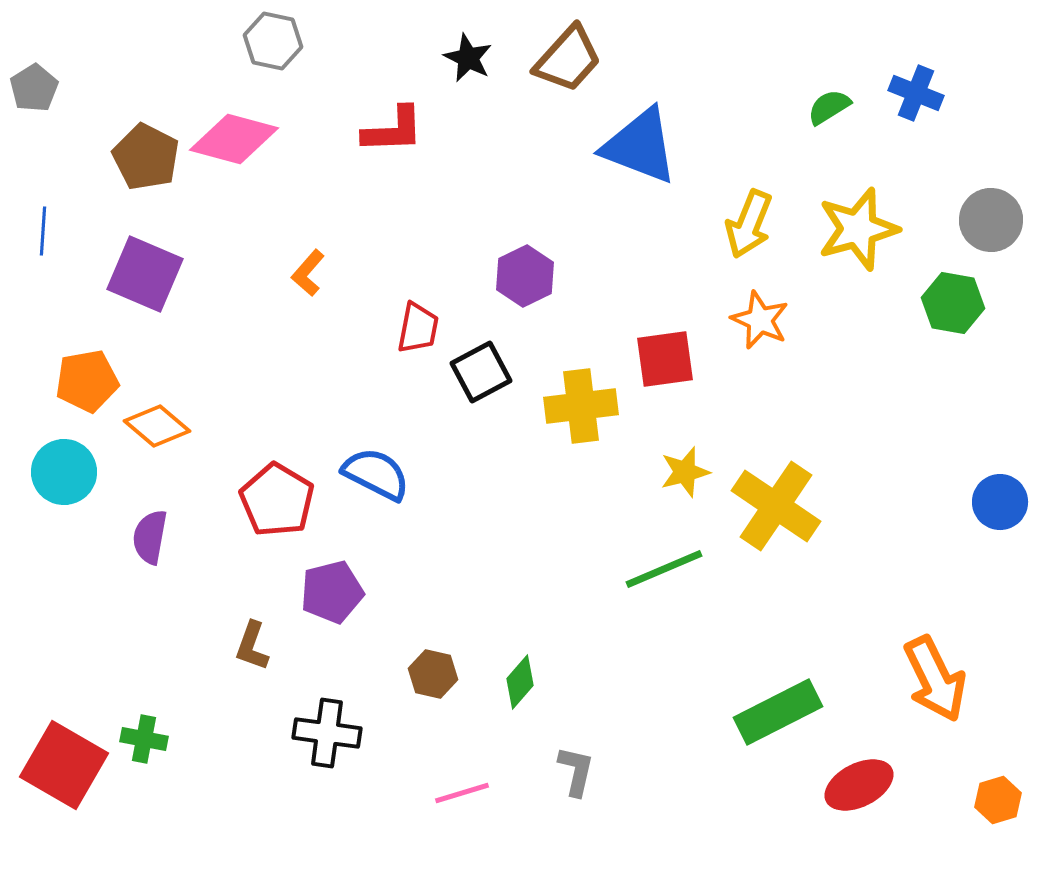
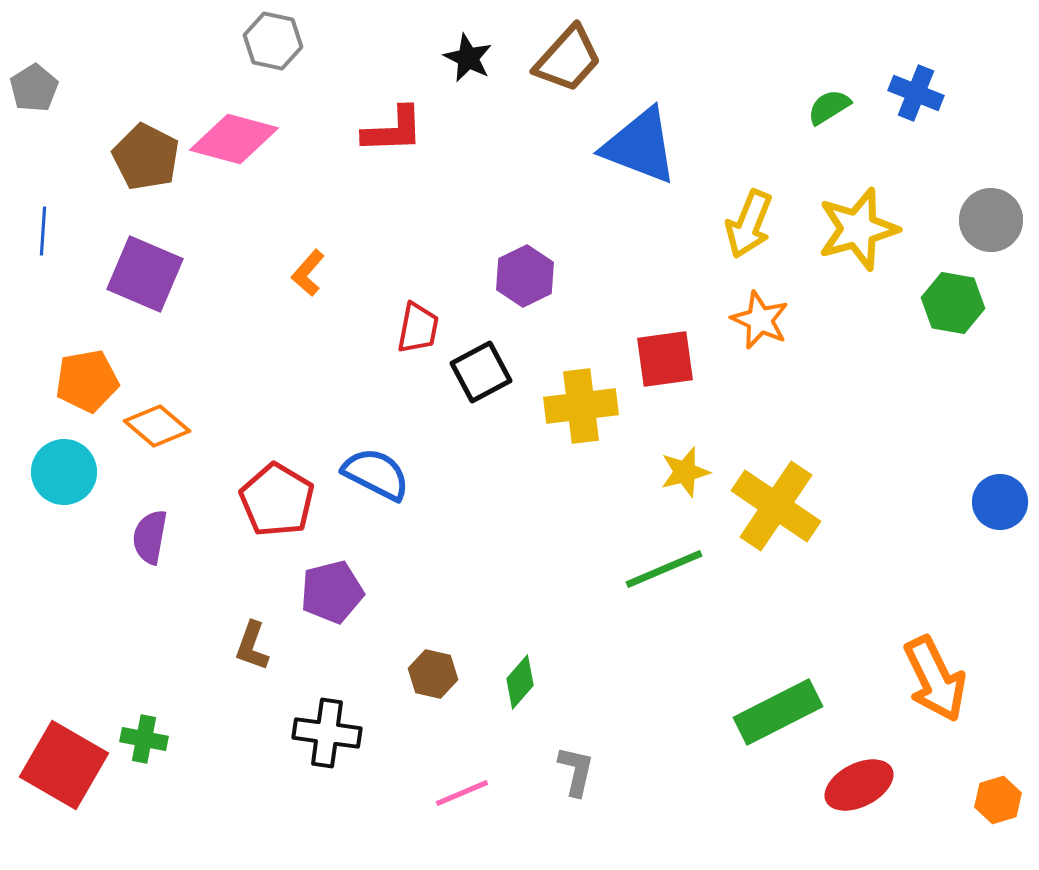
pink line at (462, 793): rotated 6 degrees counterclockwise
